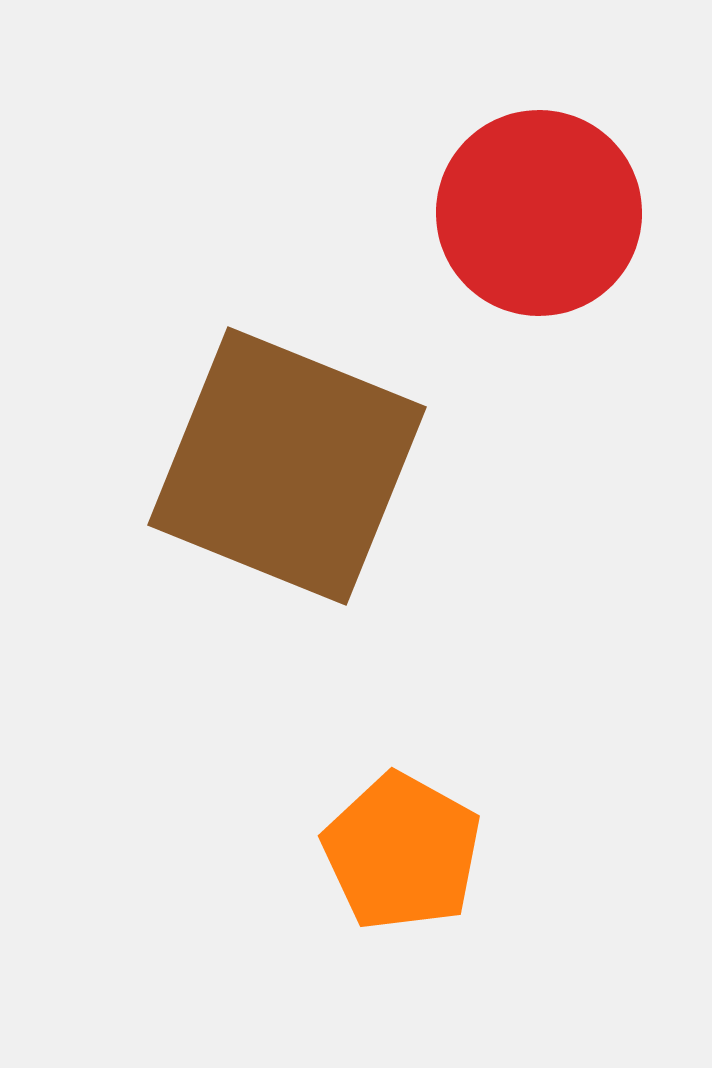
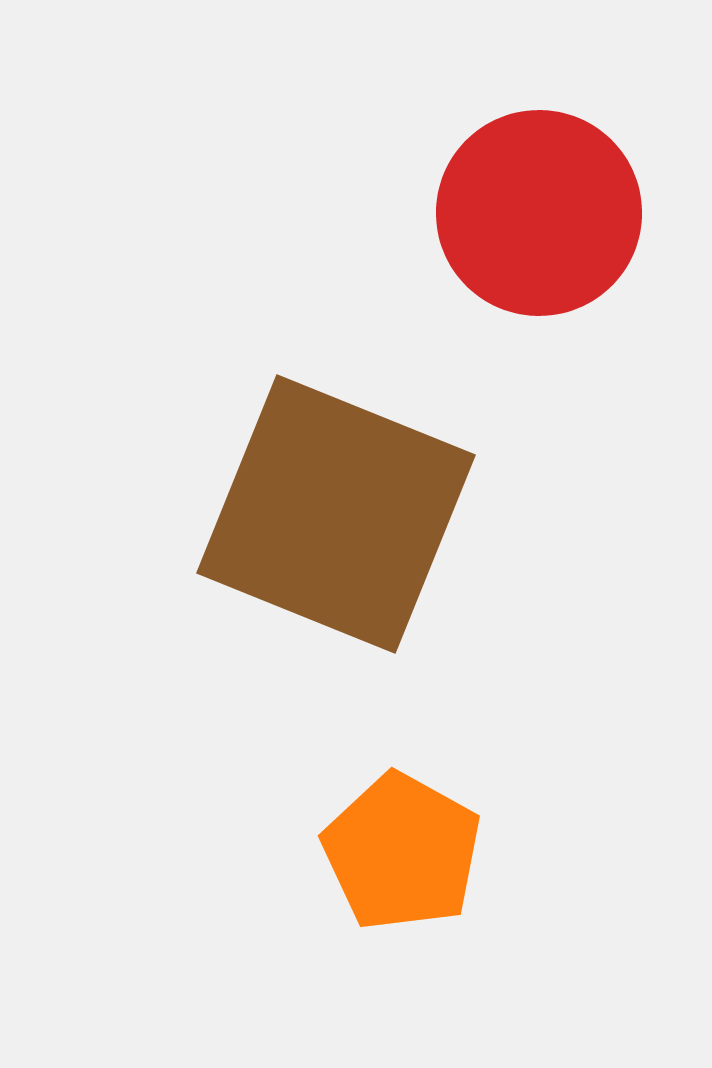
brown square: moved 49 px right, 48 px down
